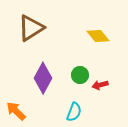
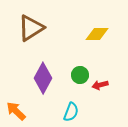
yellow diamond: moved 1 px left, 2 px up; rotated 50 degrees counterclockwise
cyan semicircle: moved 3 px left
